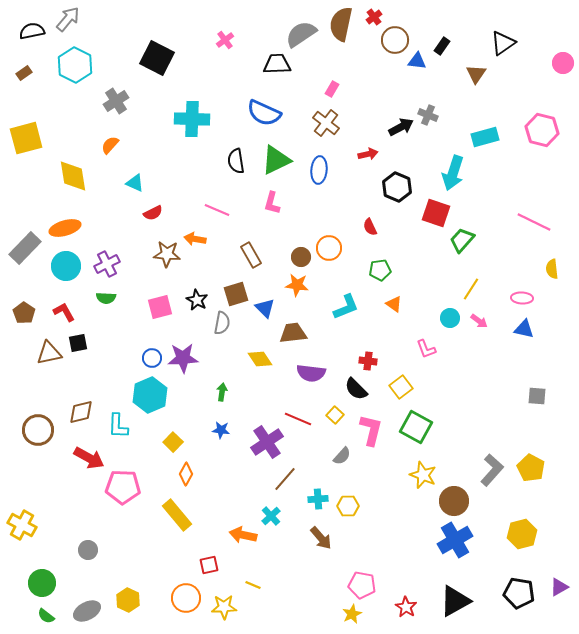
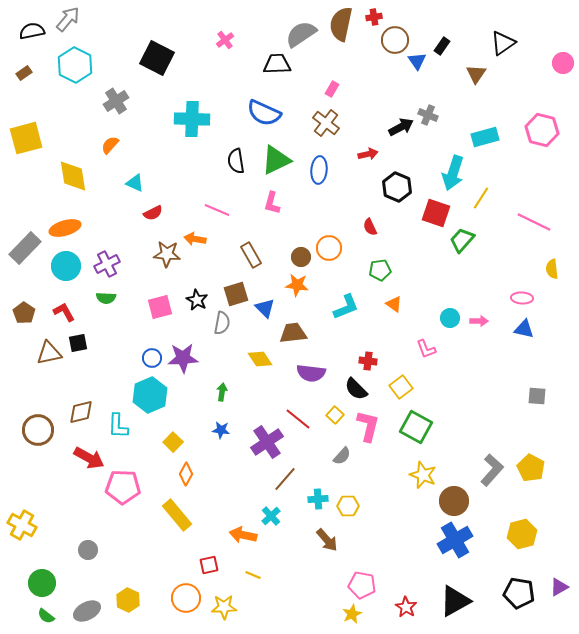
red cross at (374, 17): rotated 28 degrees clockwise
blue triangle at (417, 61): rotated 48 degrees clockwise
yellow line at (471, 289): moved 10 px right, 91 px up
pink arrow at (479, 321): rotated 36 degrees counterclockwise
red line at (298, 419): rotated 16 degrees clockwise
pink L-shape at (371, 430): moved 3 px left, 4 px up
brown arrow at (321, 538): moved 6 px right, 2 px down
yellow line at (253, 585): moved 10 px up
